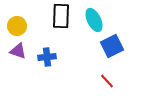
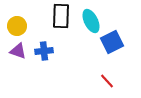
cyan ellipse: moved 3 px left, 1 px down
blue square: moved 4 px up
blue cross: moved 3 px left, 6 px up
